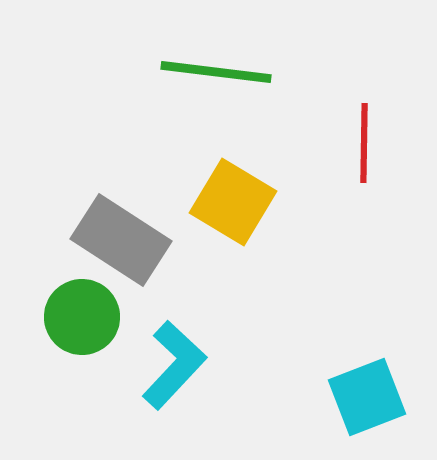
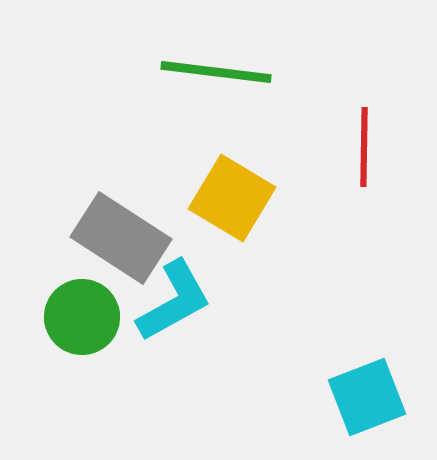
red line: moved 4 px down
yellow square: moved 1 px left, 4 px up
gray rectangle: moved 2 px up
cyan L-shape: moved 64 px up; rotated 18 degrees clockwise
